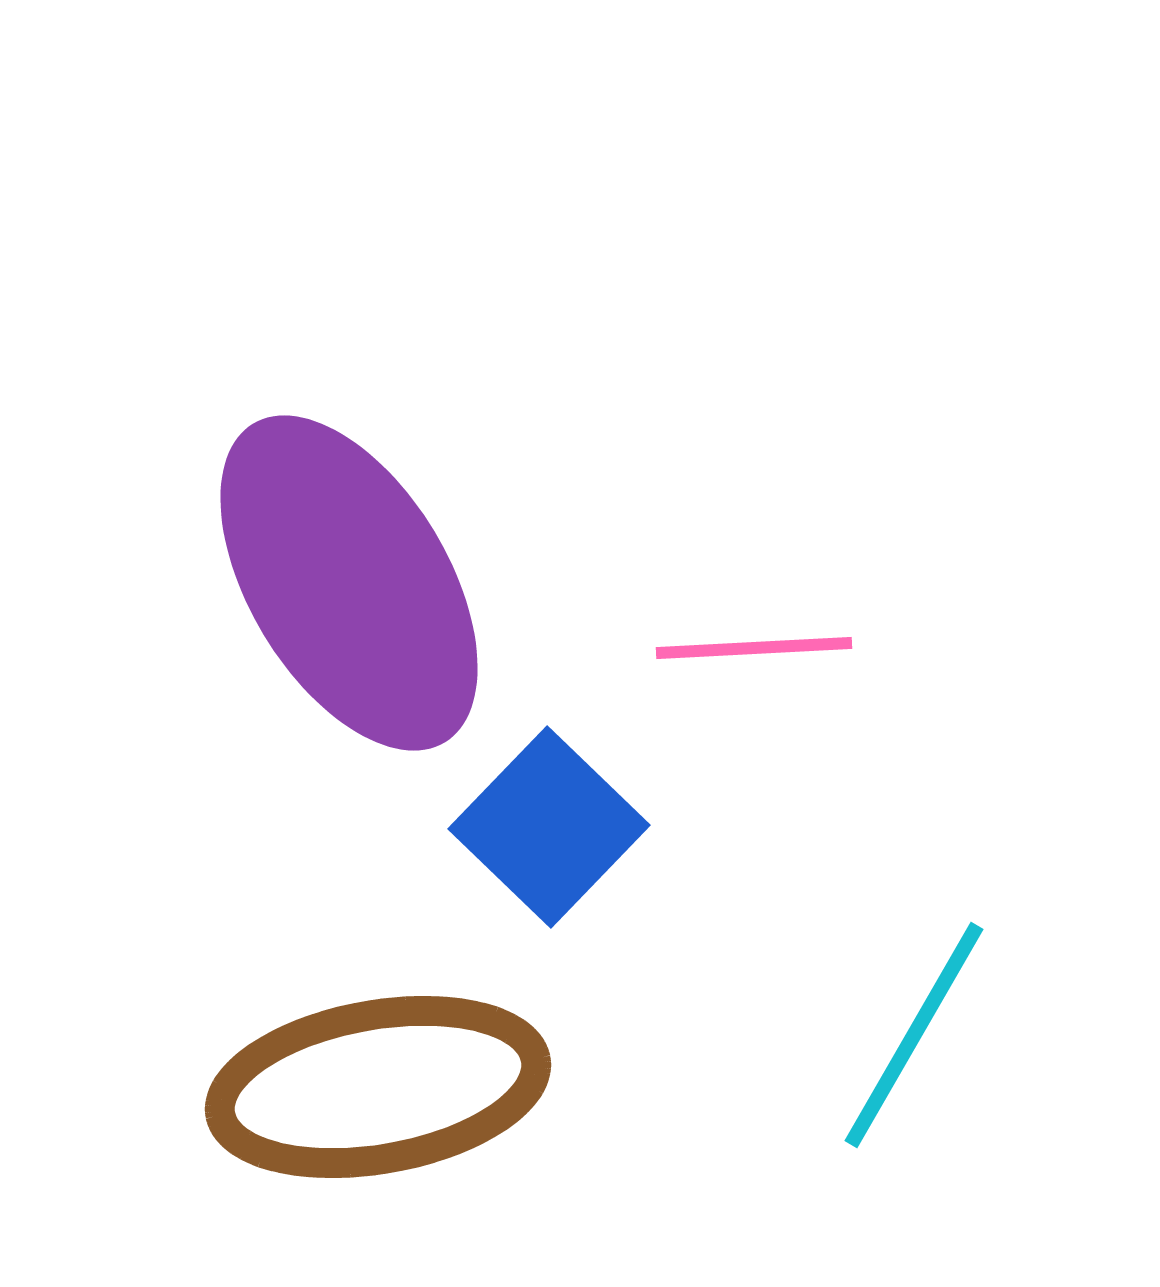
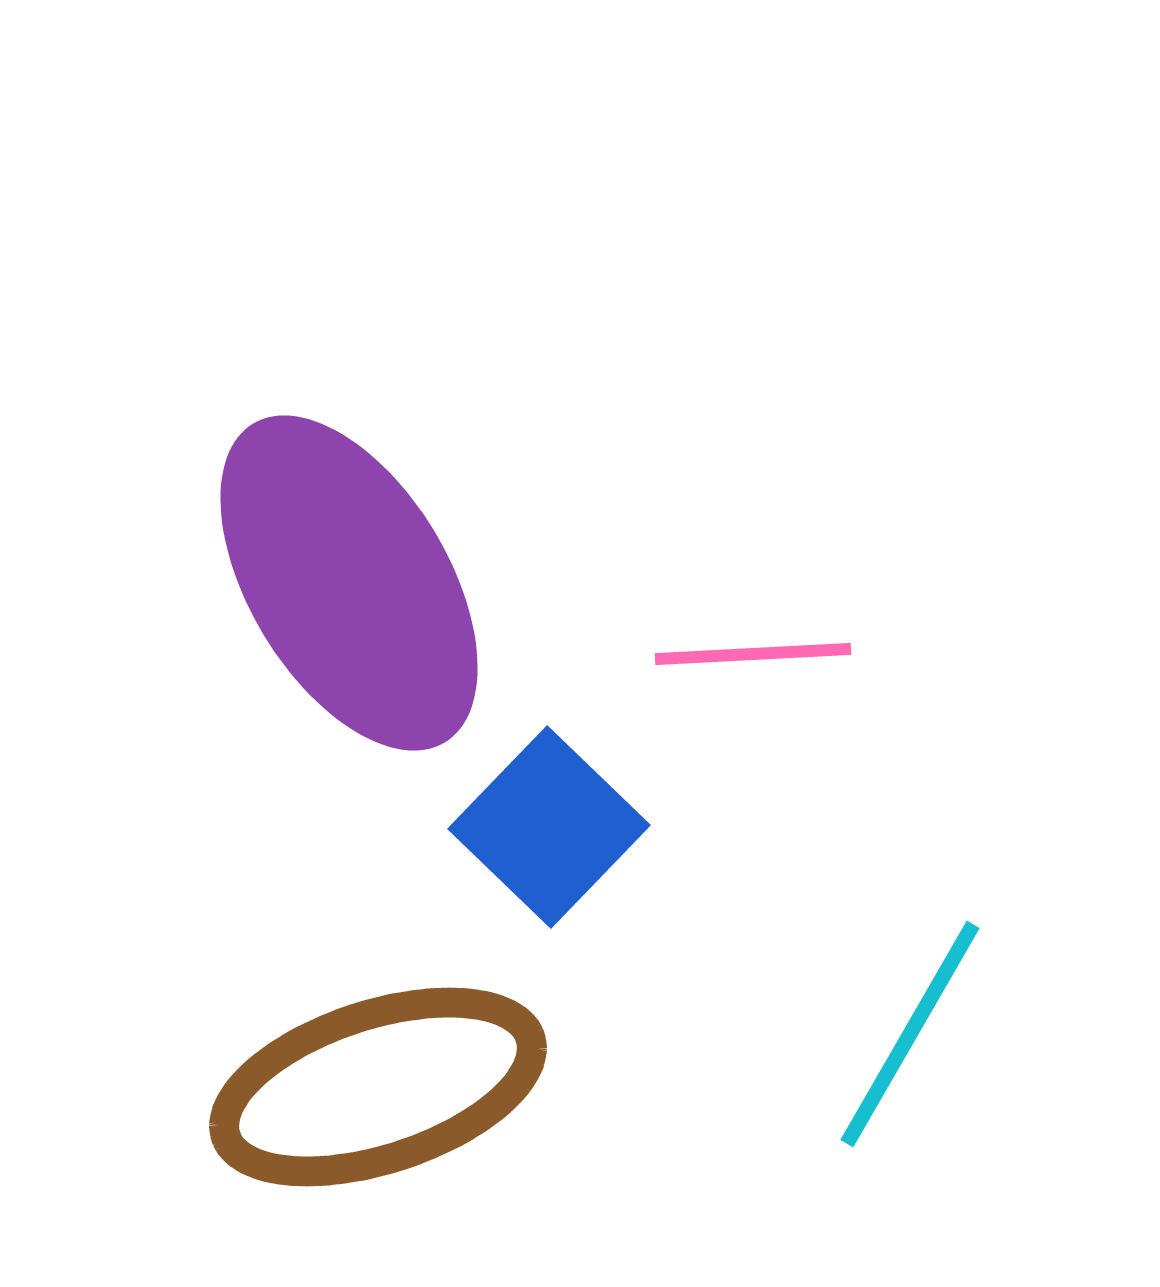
pink line: moved 1 px left, 6 px down
cyan line: moved 4 px left, 1 px up
brown ellipse: rotated 8 degrees counterclockwise
